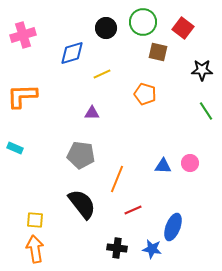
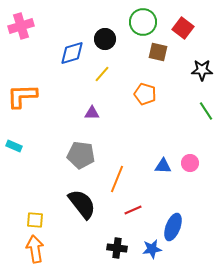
black circle: moved 1 px left, 11 px down
pink cross: moved 2 px left, 9 px up
yellow line: rotated 24 degrees counterclockwise
cyan rectangle: moved 1 px left, 2 px up
blue star: rotated 18 degrees counterclockwise
